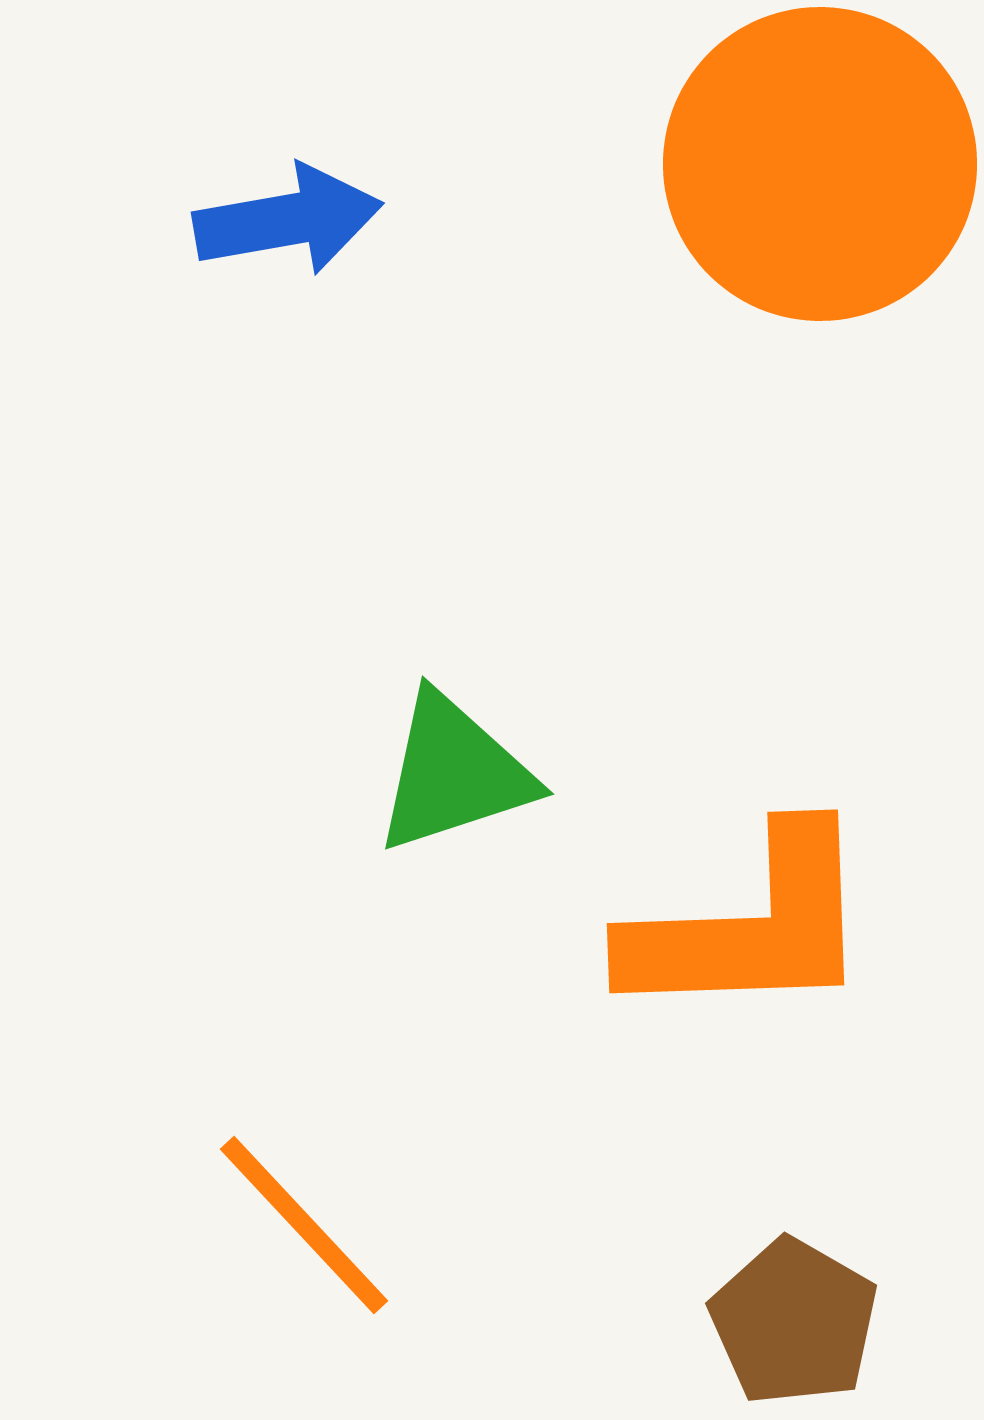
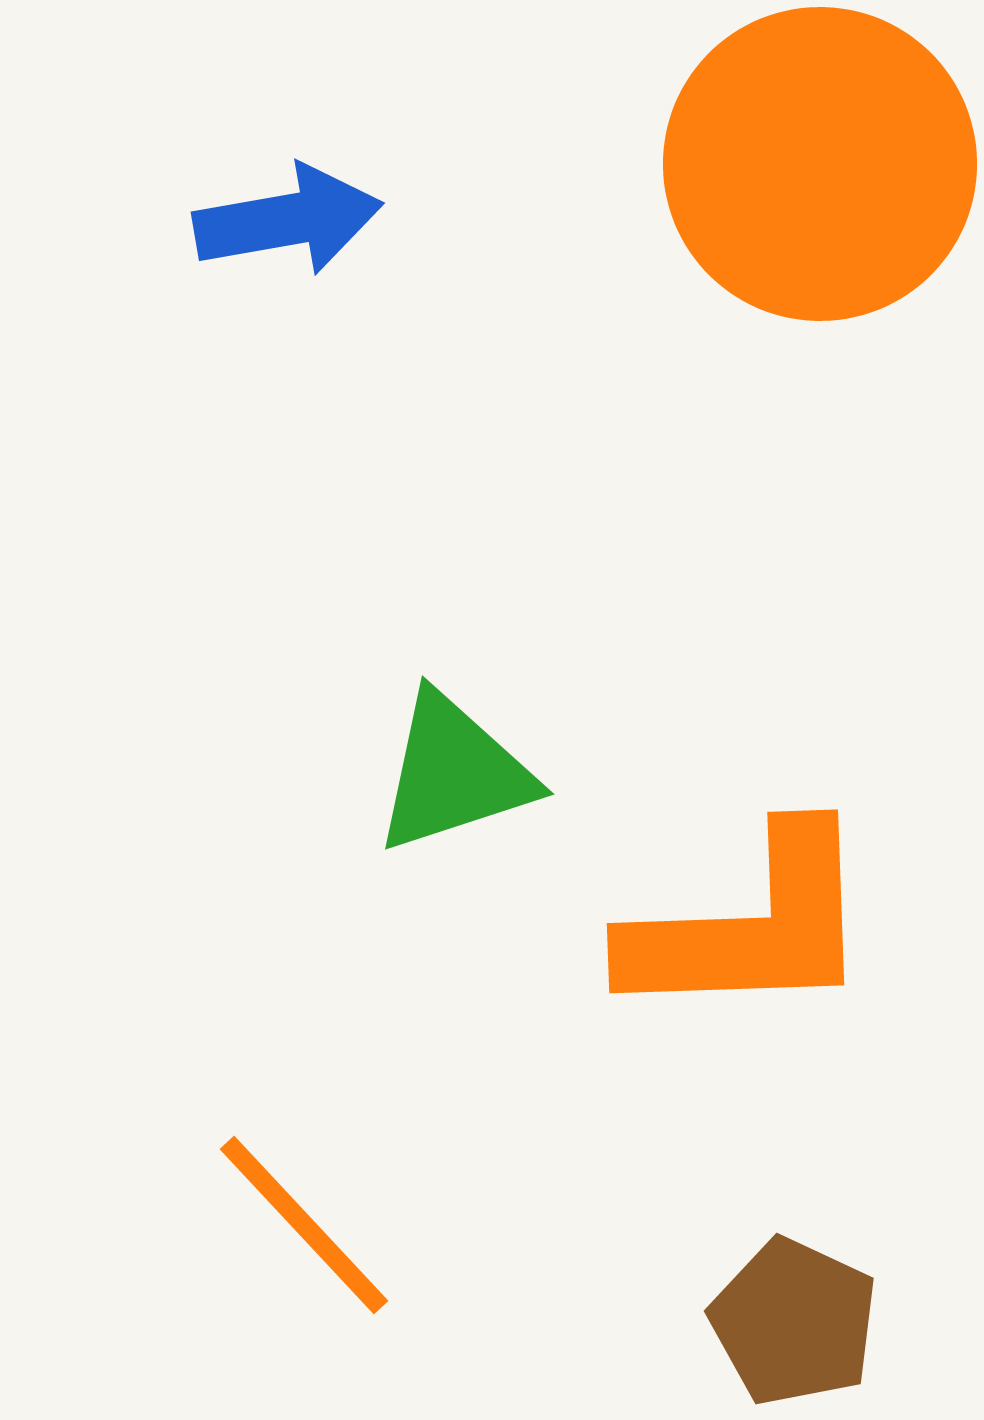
brown pentagon: rotated 5 degrees counterclockwise
